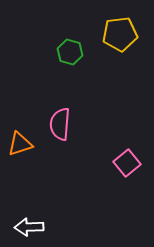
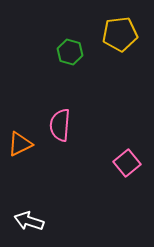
pink semicircle: moved 1 px down
orange triangle: rotated 8 degrees counterclockwise
white arrow: moved 6 px up; rotated 20 degrees clockwise
